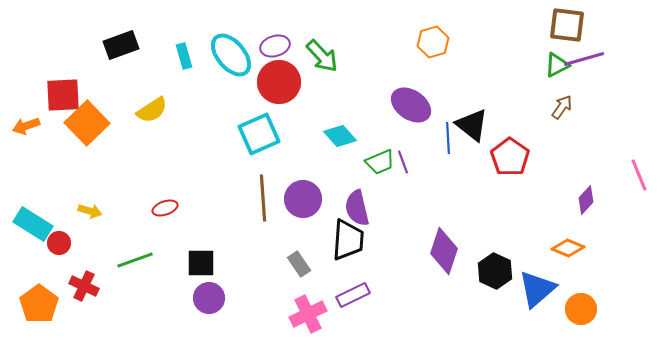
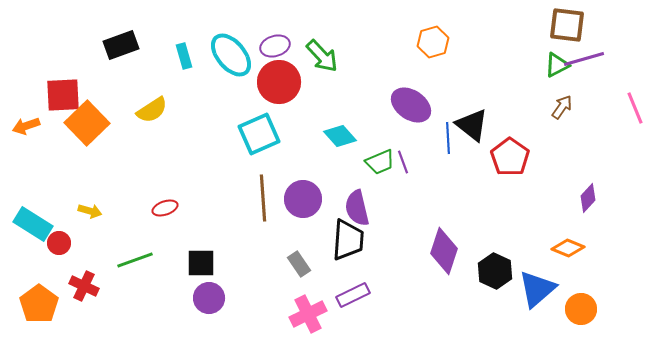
pink line at (639, 175): moved 4 px left, 67 px up
purple diamond at (586, 200): moved 2 px right, 2 px up
